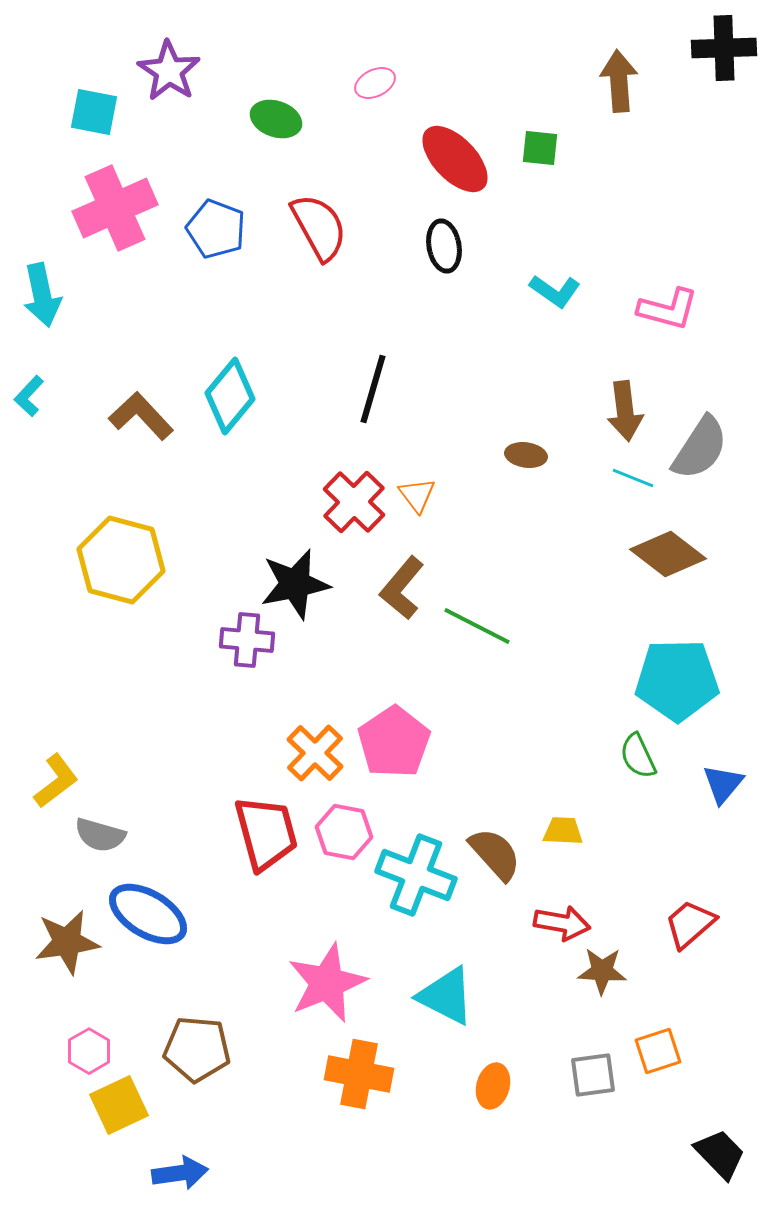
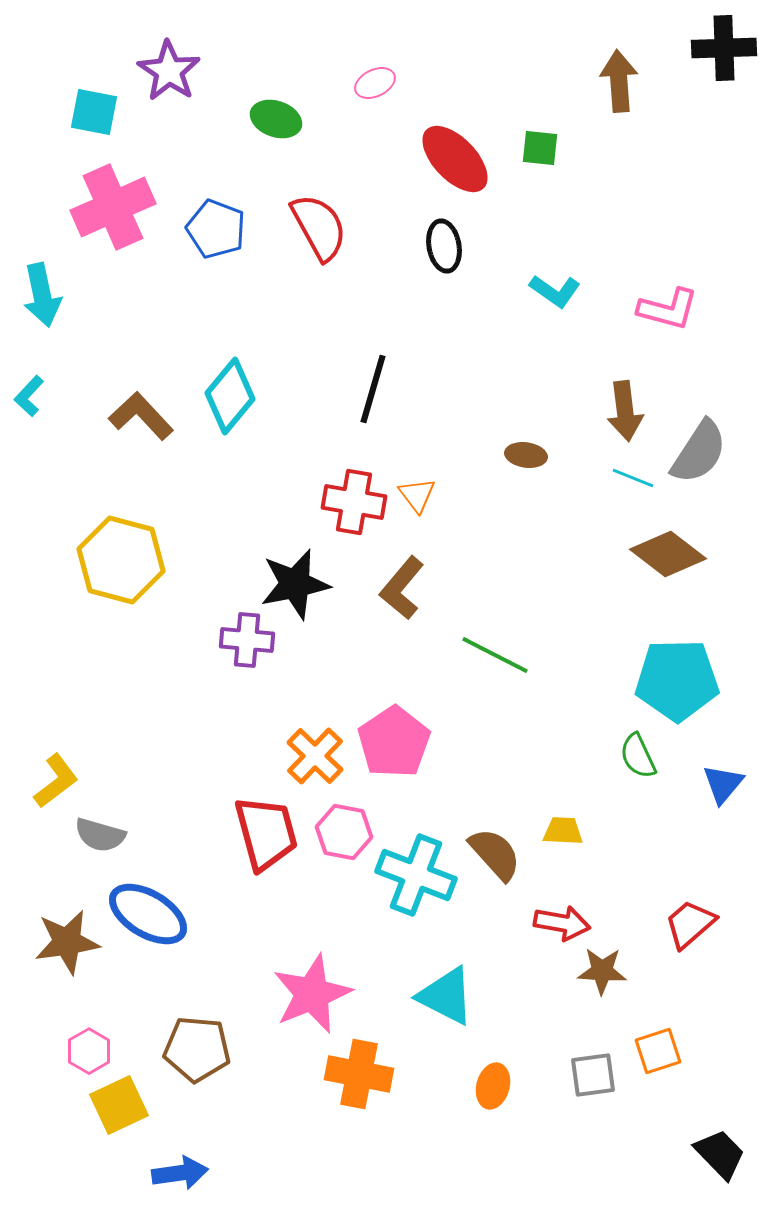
pink cross at (115, 208): moved 2 px left, 1 px up
gray semicircle at (700, 448): moved 1 px left, 4 px down
red cross at (354, 502): rotated 34 degrees counterclockwise
green line at (477, 626): moved 18 px right, 29 px down
orange cross at (315, 753): moved 3 px down
pink star at (327, 983): moved 15 px left, 11 px down
